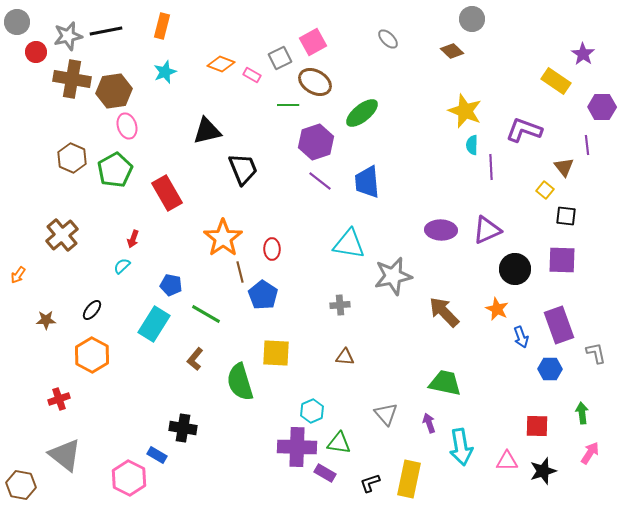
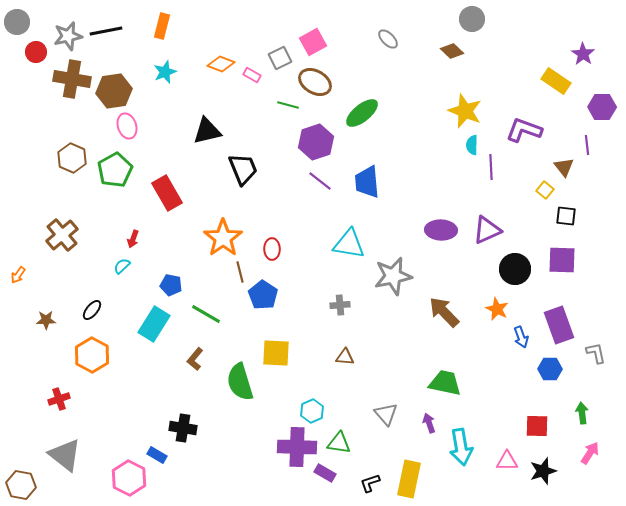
green line at (288, 105): rotated 15 degrees clockwise
